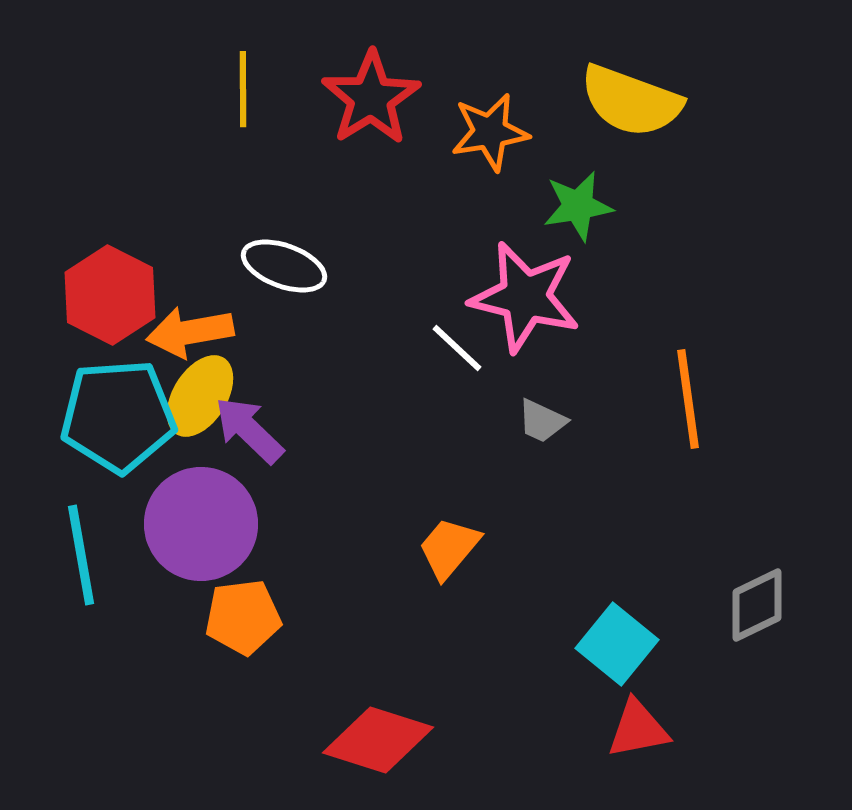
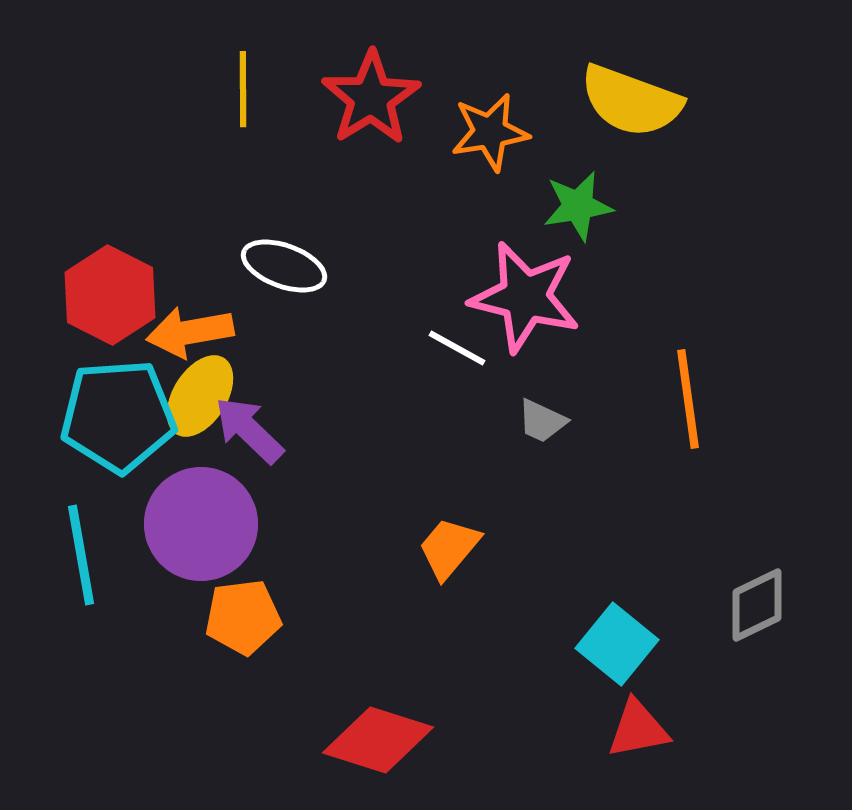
white line: rotated 14 degrees counterclockwise
